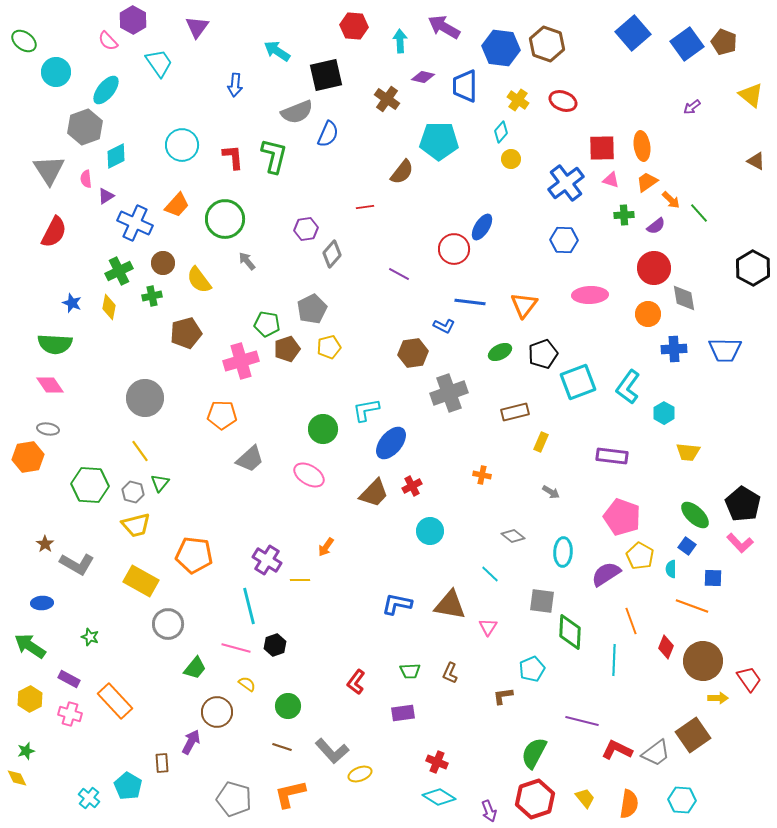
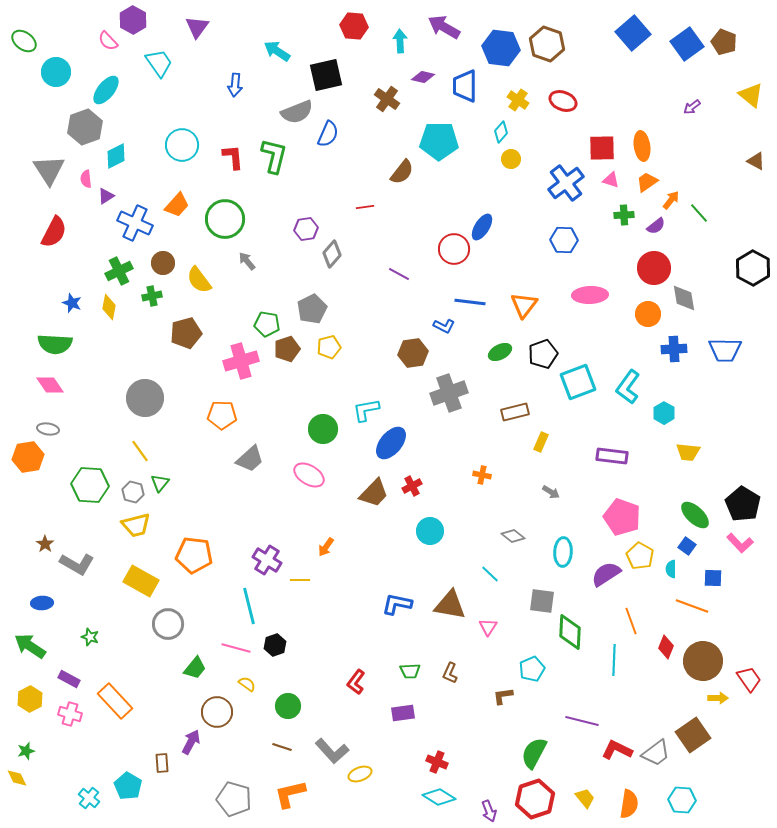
orange arrow at (671, 200): rotated 96 degrees counterclockwise
